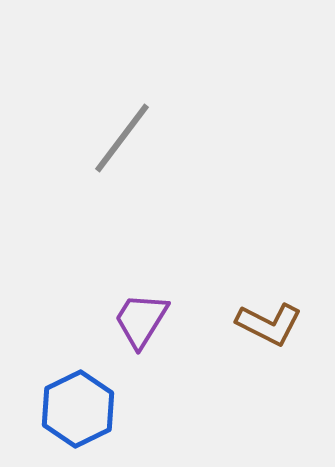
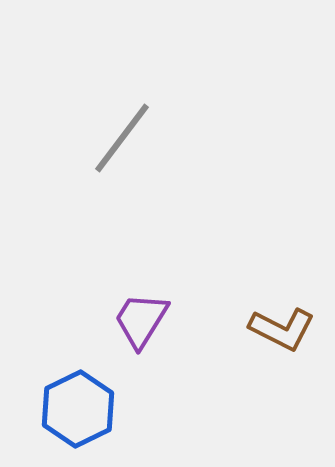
brown L-shape: moved 13 px right, 5 px down
